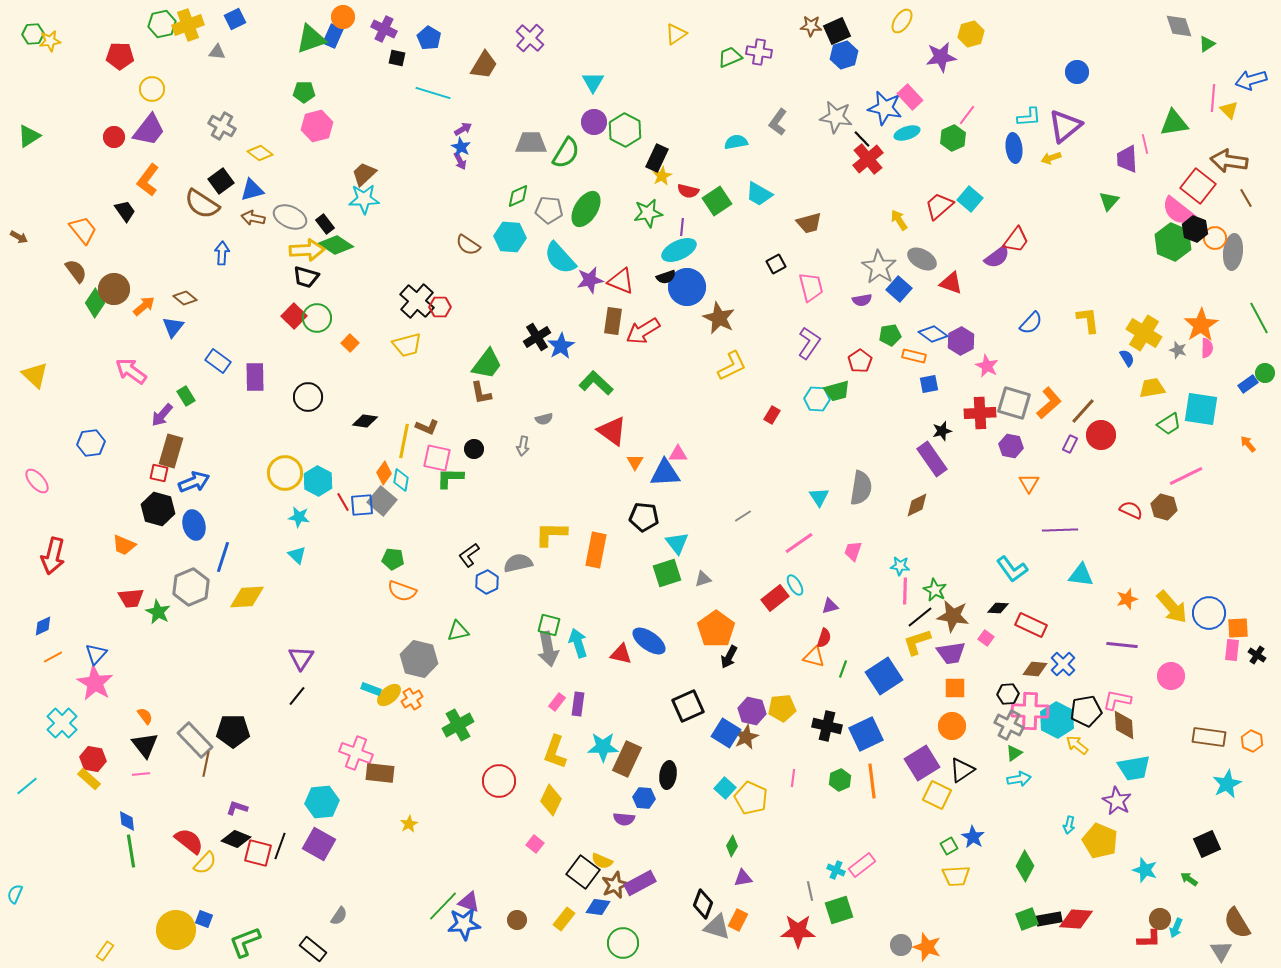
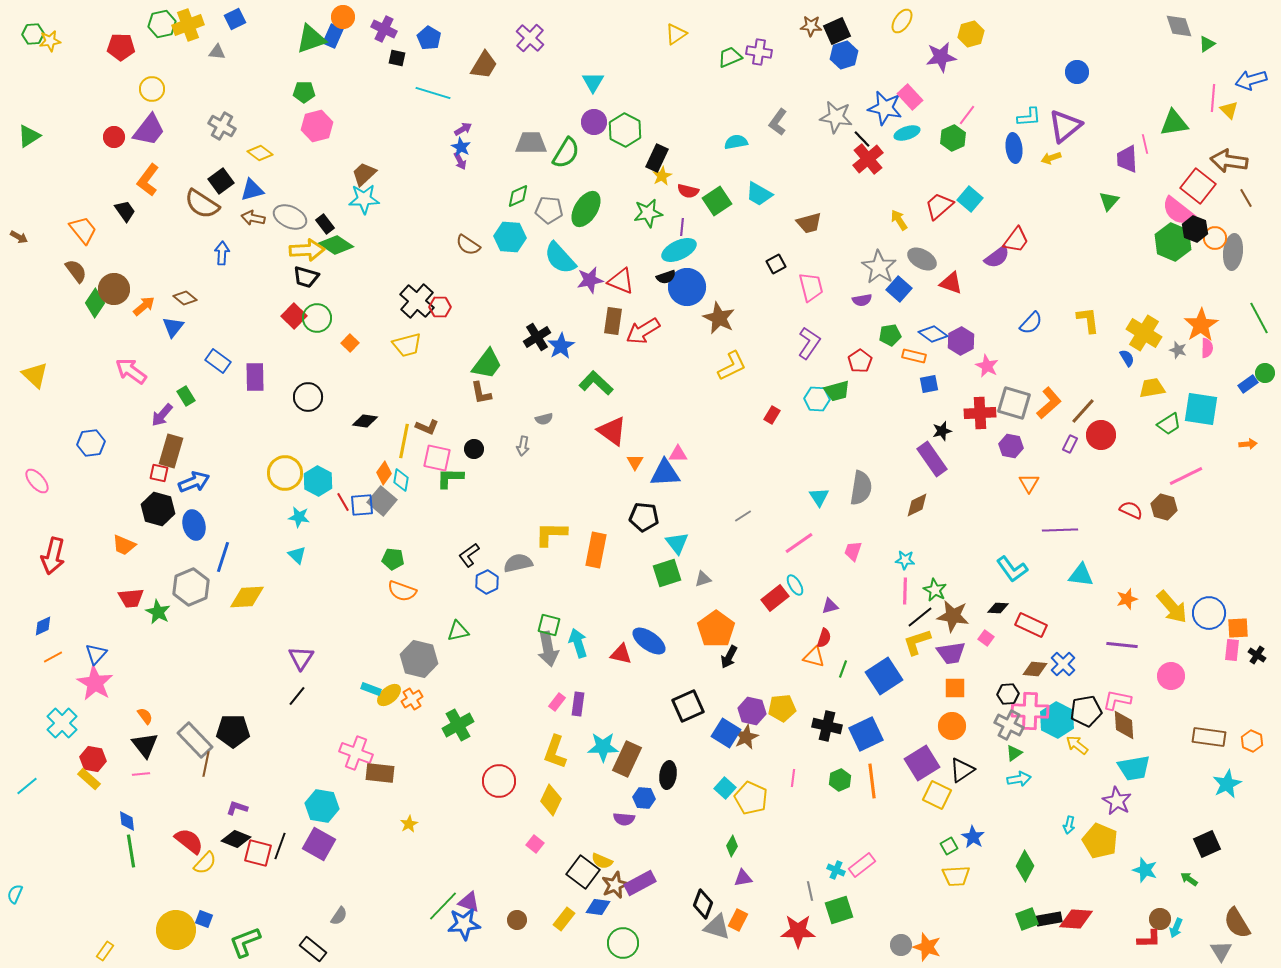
red pentagon at (120, 56): moved 1 px right, 9 px up
orange arrow at (1248, 444): rotated 126 degrees clockwise
cyan star at (900, 566): moved 5 px right, 6 px up
cyan hexagon at (322, 802): moved 4 px down; rotated 16 degrees clockwise
